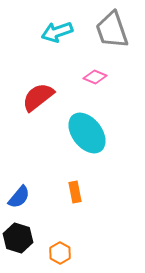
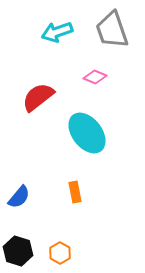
black hexagon: moved 13 px down
